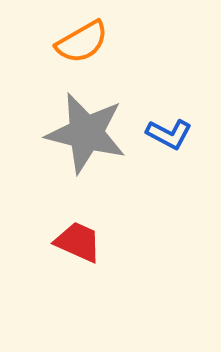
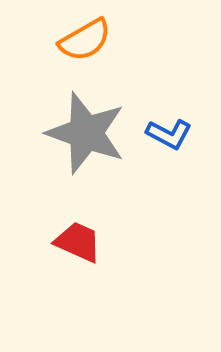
orange semicircle: moved 3 px right, 2 px up
gray star: rotated 6 degrees clockwise
